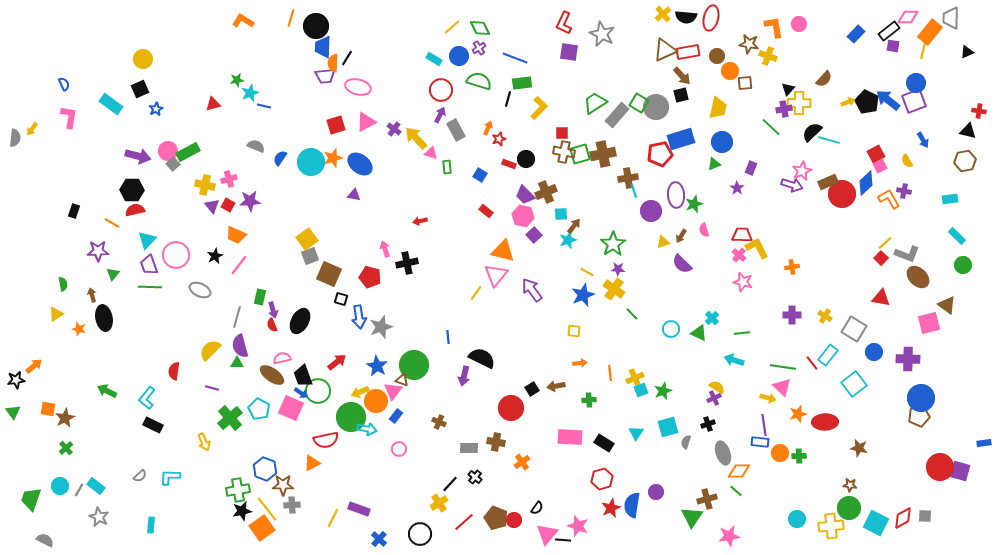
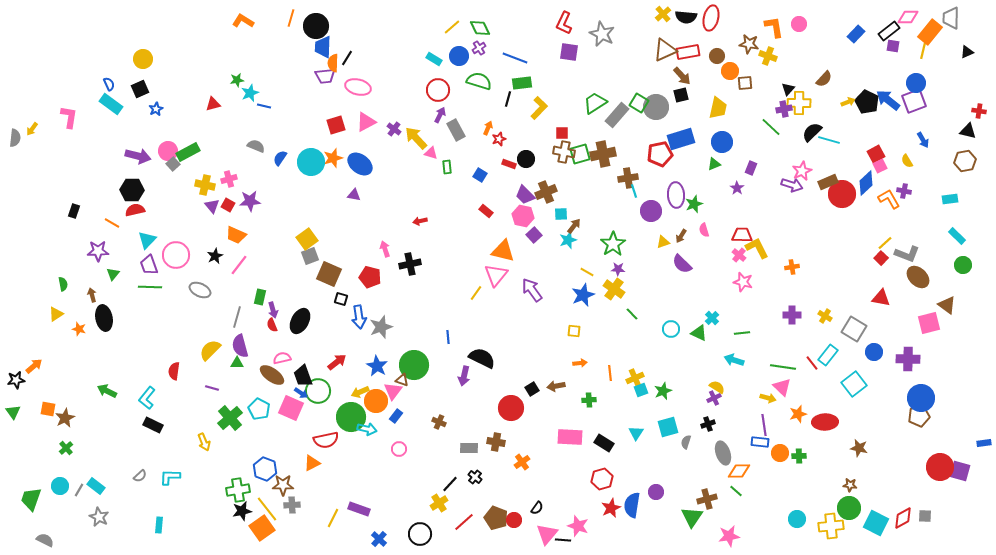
blue semicircle at (64, 84): moved 45 px right
red circle at (441, 90): moved 3 px left
black cross at (407, 263): moved 3 px right, 1 px down
cyan rectangle at (151, 525): moved 8 px right
